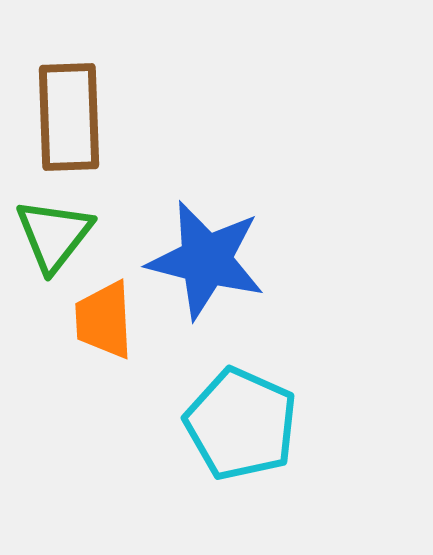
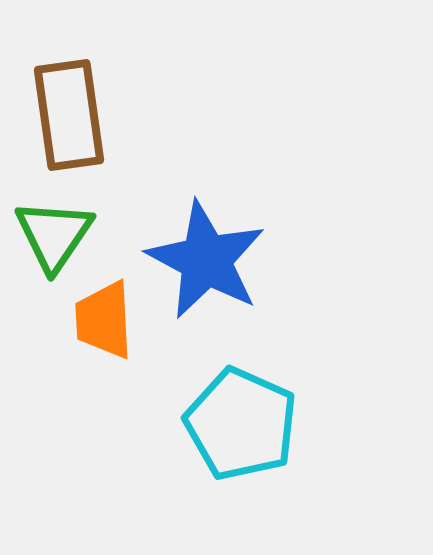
brown rectangle: moved 2 px up; rotated 6 degrees counterclockwise
green triangle: rotated 4 degrees counterclockwise
blue star: rotated 14 degrees clockwise
